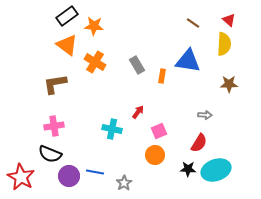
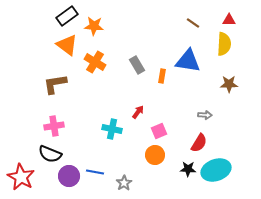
red triangle: rotated 40 degrees counterclockwise
